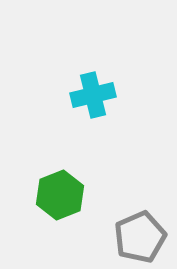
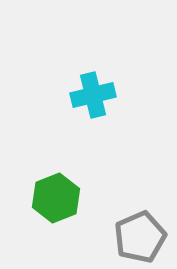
green hexagon: moved 4 px left, 3 px down
